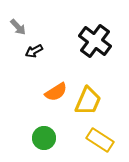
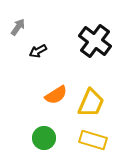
gray arrow: rotated 102 degrees counterclockwise
black arrow: moved 4 px right
orange semicircle: moved 3 px down
yellow trapezoid: moved 3 px right, 2 px down
yellow rectangle: moved 7 px left; rotated 16 degrees counterclockwise
